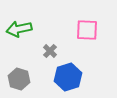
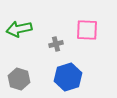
gray cross: moved 6 px right, 7 px up; rotated 32 degrees clockwise
